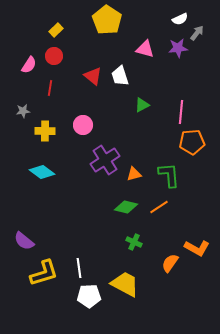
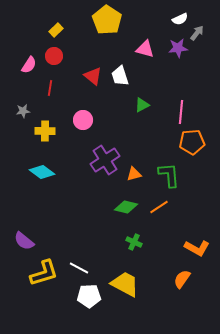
pink circle: moved 5 px up
orange semicircle: moved 12 px right, 16 px down
white line: rotated 54 degrees counterclockwise
